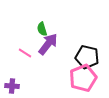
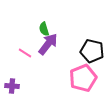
green semicircle: moved 2 px right
black pentagon: moved 5 px right, 6 px up
